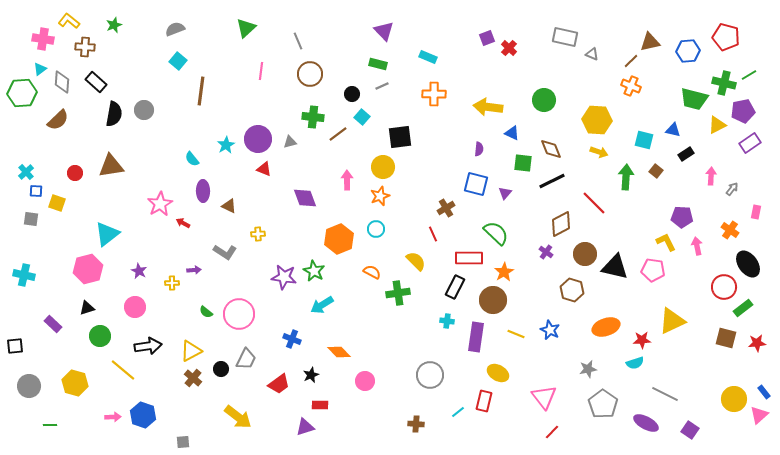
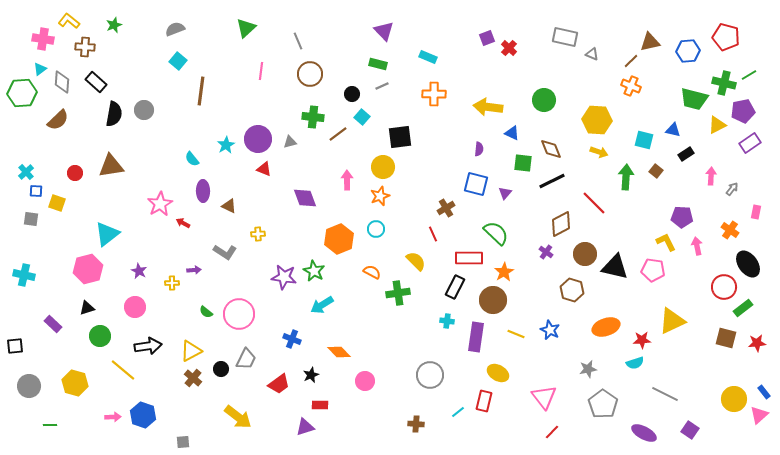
purple ellipse at (646, 423): moved 2 px left, 10 px down
